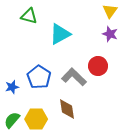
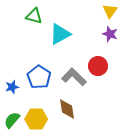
green triangle: moved 5 px right
